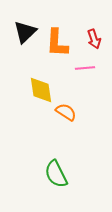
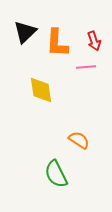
red arrow: moved 2 px down
pink line: moved 1 px right, 1 px up
orange semicircle: moved 13 px right, 28 px down
